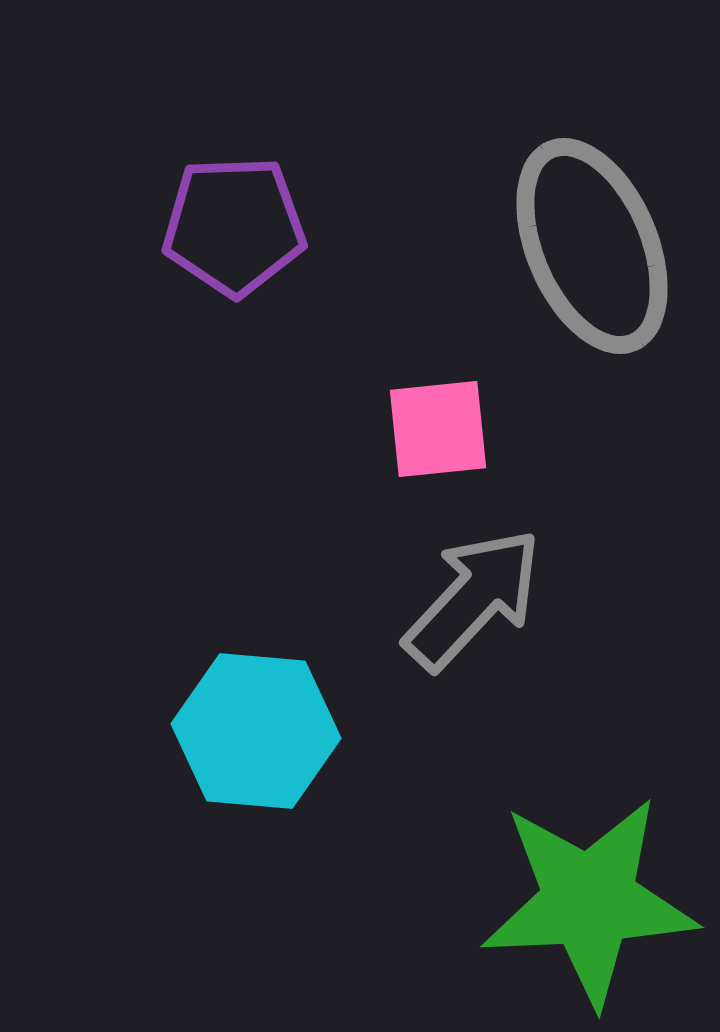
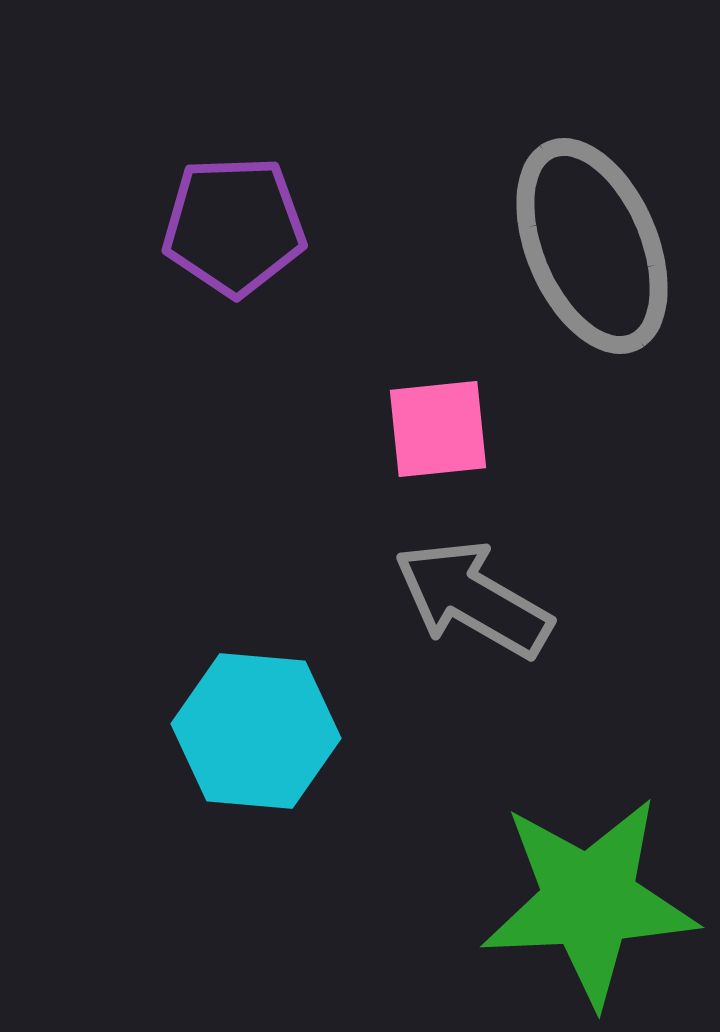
gray arrow: rotated 103 degrees counterclockwise
